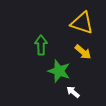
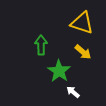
green star: rotated 15 degrees clockwise
